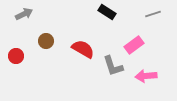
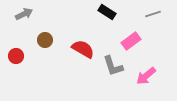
brown circle: moved 1 px left, 1 px up
pink rectangle: moved 3 px left, 4 px up
pink arrow: rotated 35 degrees counterclockwise
